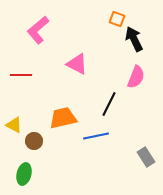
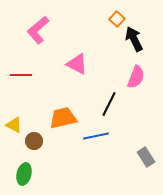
orange square: rotated 21 degrees clockwise
